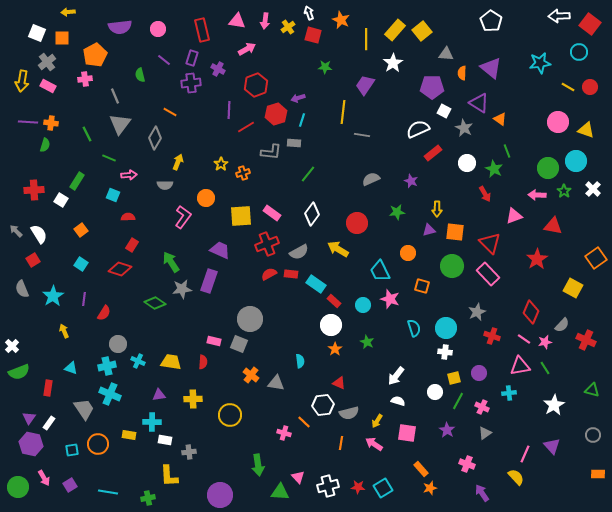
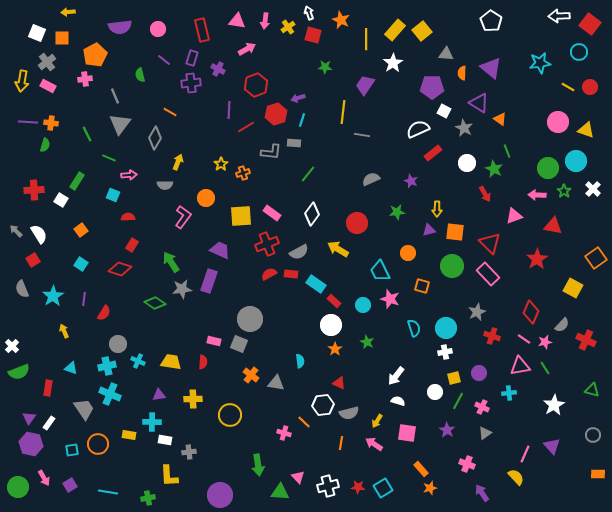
white cross at (445, 352): rotated 16 degrees counterclockwise
